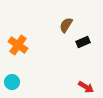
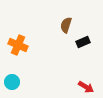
brown semicircle: rotated 14 degrees counterclockwise
orange cross: rotated 12 degrees counterclockwise
